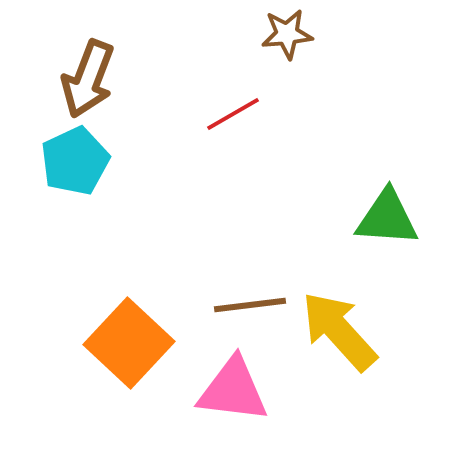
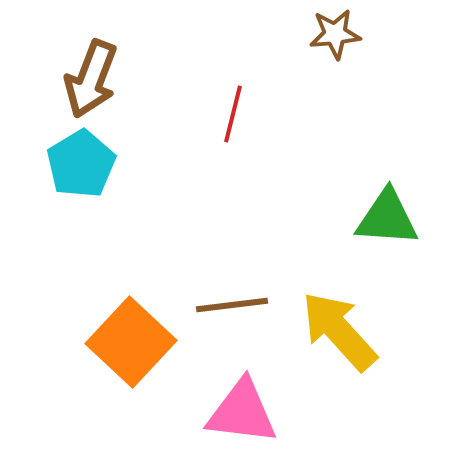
brown star: moved 48 px right
brown arrow: moved 3 px right
red line: rotated 46 degrees counterclockwise
cyan pentagon: moved 6 px right, 3 px down; rotated 6 degrees counterclockwise
brown line: moved 18 px left
orange square: moved 2 px right, 1 px up
pink triangle: moved 9 px right, 22 px down
